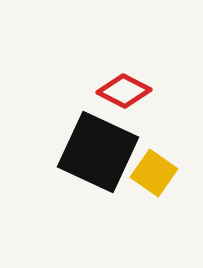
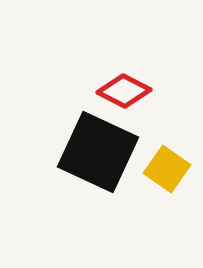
yellow square: moved 13 px right, 4 px up
